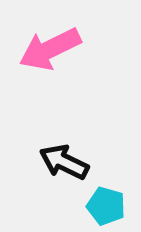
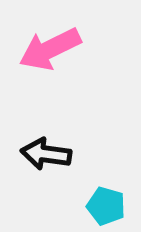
black arrow: moved 18 px left, 8 px up; rotated 18 degrees counterclockwise
